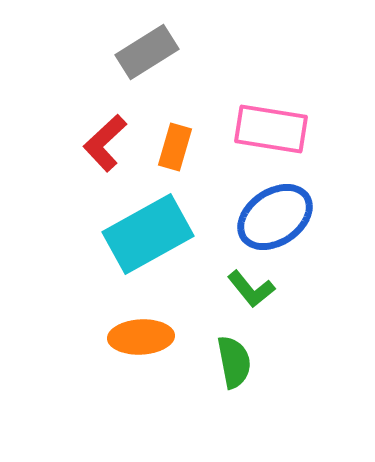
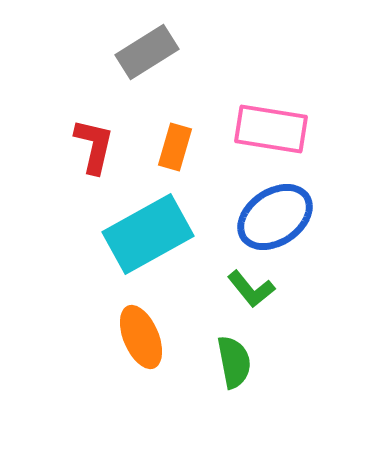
red L-shape: moved 11 px left, 3 px down; rotated 146 degrees clockwise
orange ellipse: rotated 70 degrees clockwise
